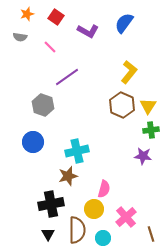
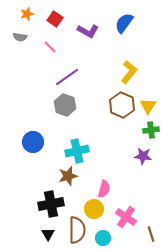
red square: moved 1 px left, 2 px down
gray hexagon: moved 22 px right
pink cross: rotated 15 degrees counterclockwise
